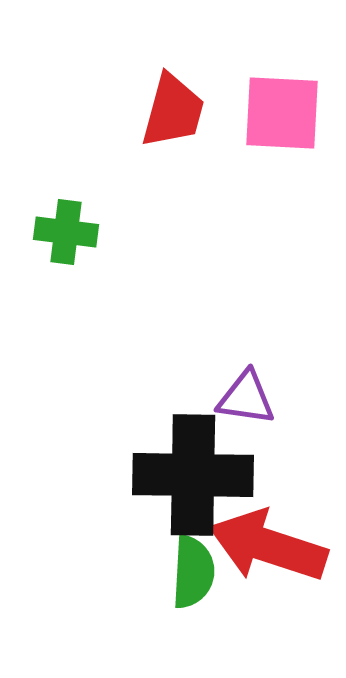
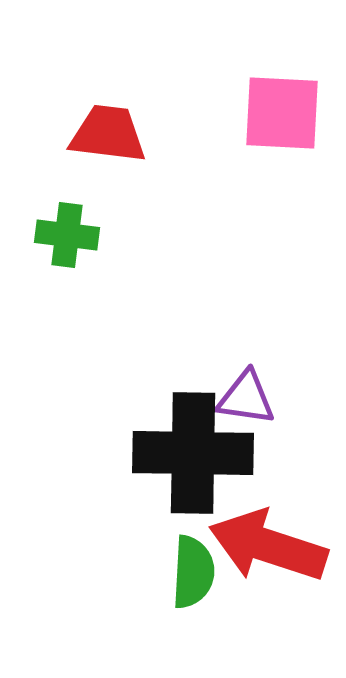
red trapezoid: moved 65 px left, 23 px down; rotated 98 degrees counterclockwise
green cross: moved 1 px right, 3 px down
black cross: moved 22 px up
